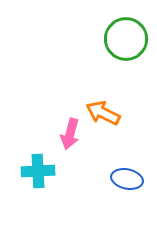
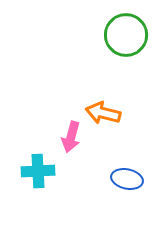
green circle: moved 4 px up
orange arrow: rotated 12 degrees counterclockwise
pink arrow: moved 1 px right, 3 px down
